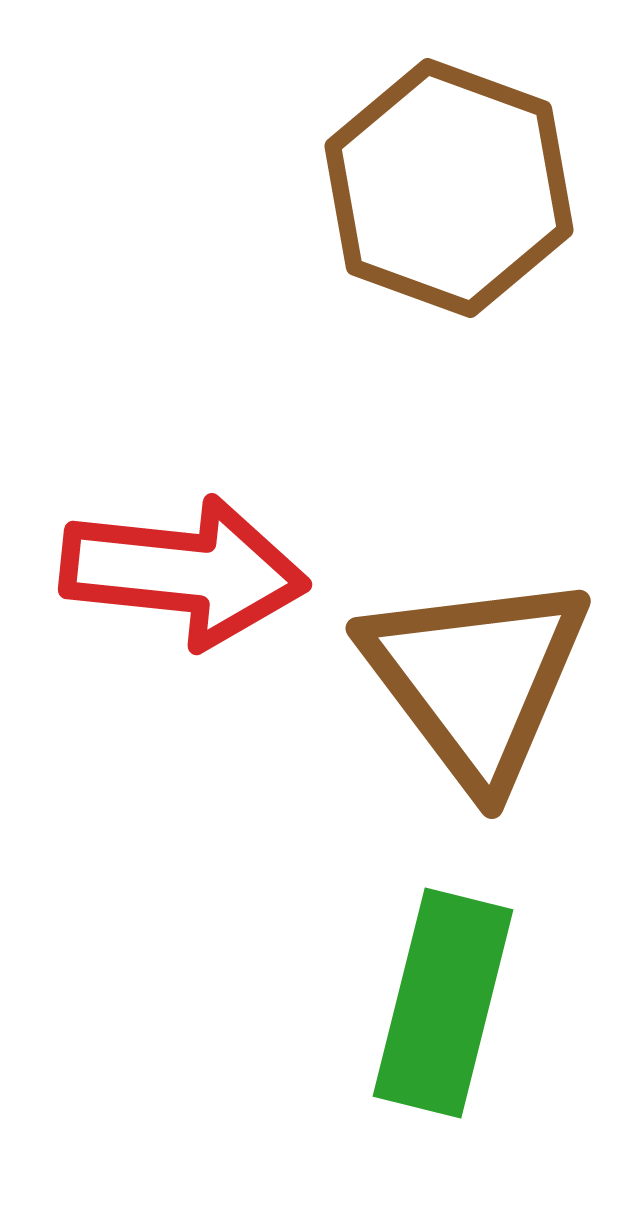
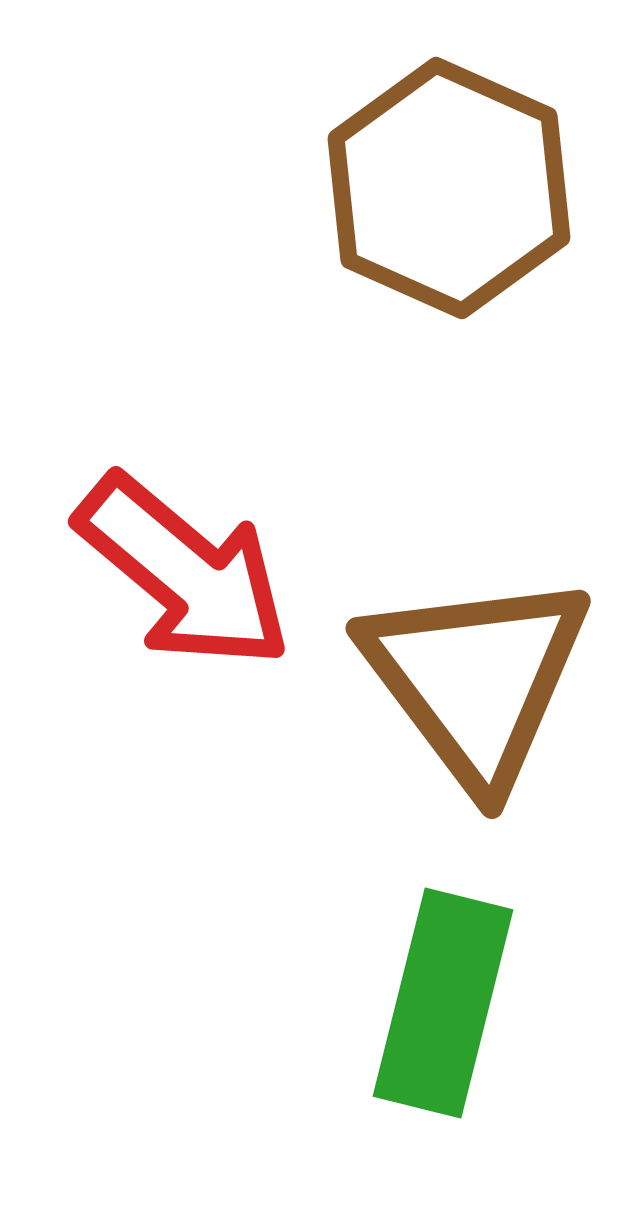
brown hexagon: rotated 4 degrees clockwise
red arrow: rotated 34 degrees clockwise
